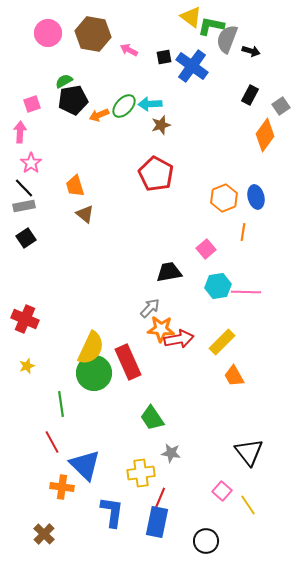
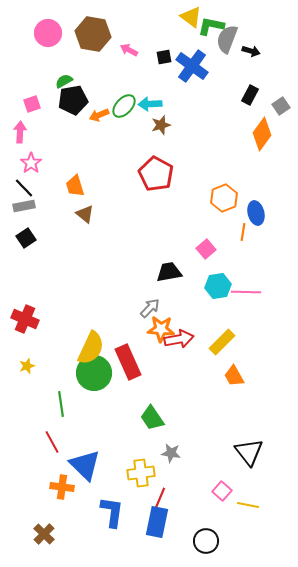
orange diamond at (265, 135): moved 3 px left, 1 px up
blue ellipse at (256, 197): moved 16 px down
yellow line at (248, 505): rotated 45 degrees counterclockwise
